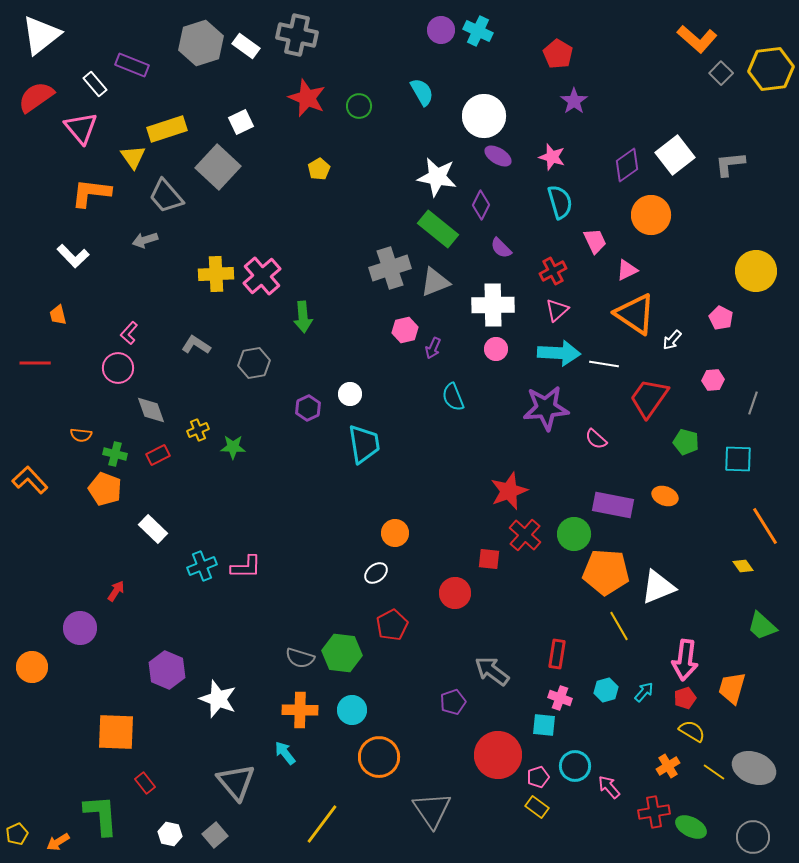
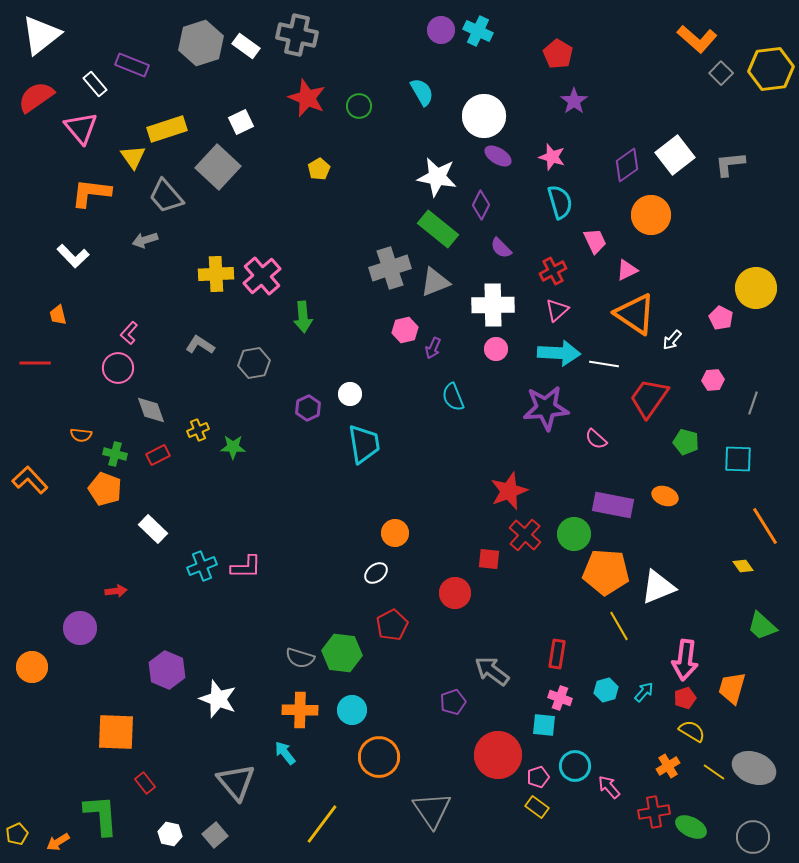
yellow circle at (756, 271): moved 17 px down
gray L-shape at (196, 345): moved 4 px right
red arrow at (116, 591): rotated 50 degrees clockwise
